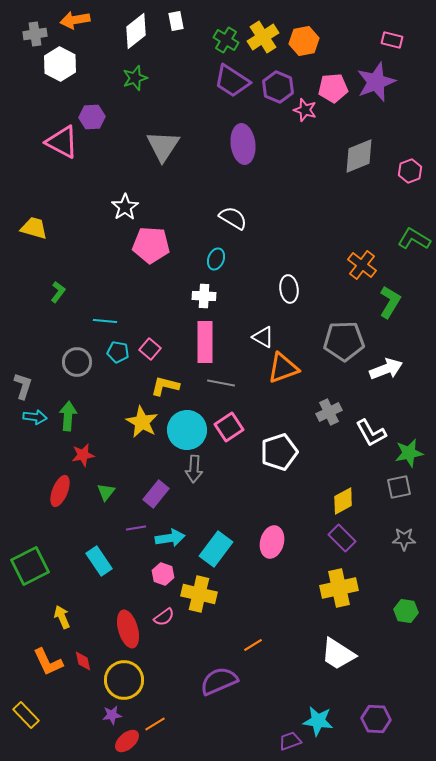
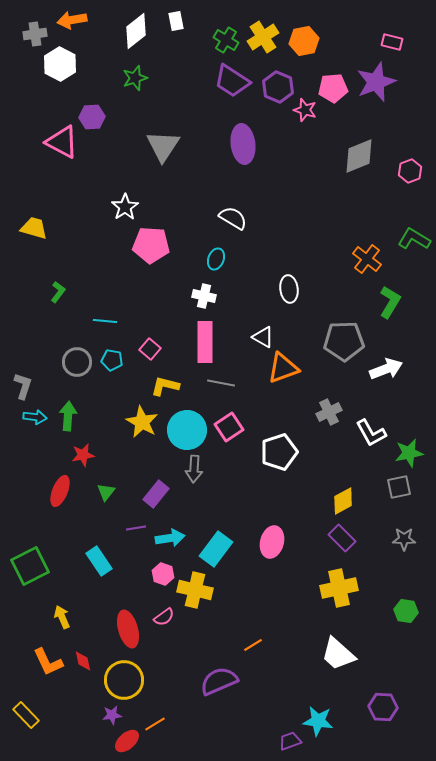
orange arrow at (75, 20): moved 3 px left
pink rectangle at (392, 40): moved 2 px down
orange cross at (362, 265): moved 5 px right, 6 px up
white cross at (204, 296): rotated 10 degrees clockwise
cyan pentagon at (118, 352): moved 6 px left, 8 px down
yellow cross at (199, 594): moved 4 px left, 4 px up
white trapezoid at (338, 654): rotated 9 degrees clockwise
purple hexagon at (376, 719): moved 7 px right, 12 px up
